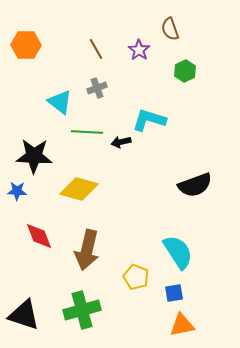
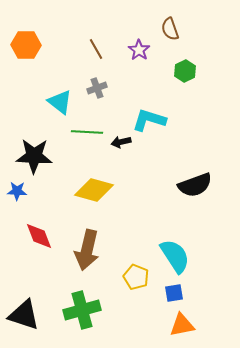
yellow diamond: moved 15 px right, 1 px down
cyan semicircle: moved 3 px left, 4 px down
